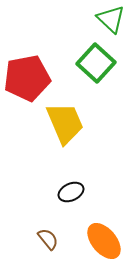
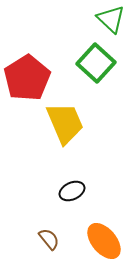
red pentagon: rotated 21 degrees counterclockwise
black ellipse: moved 1 px right, 1 px up
brown semicircle: moved 1 px right
